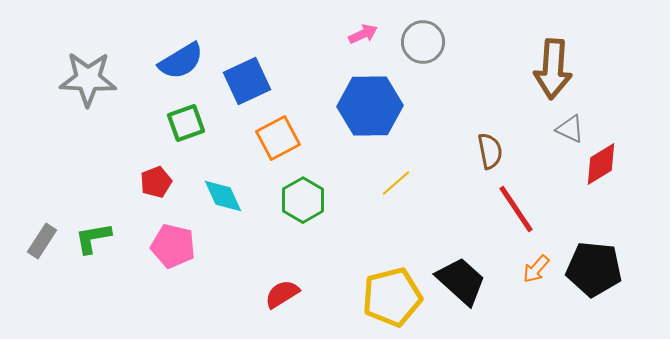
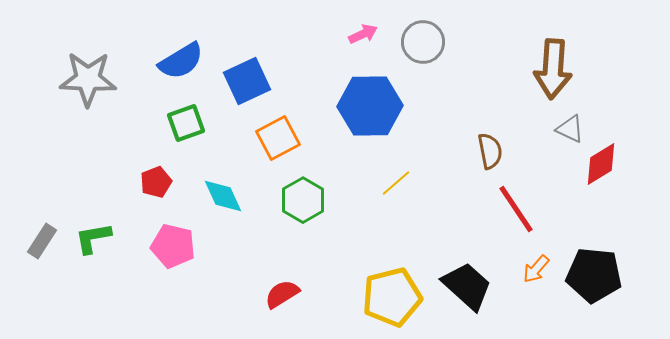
black pentagon: moved 6 px down
black trapezoid: moved 6 px right, 5 px down
